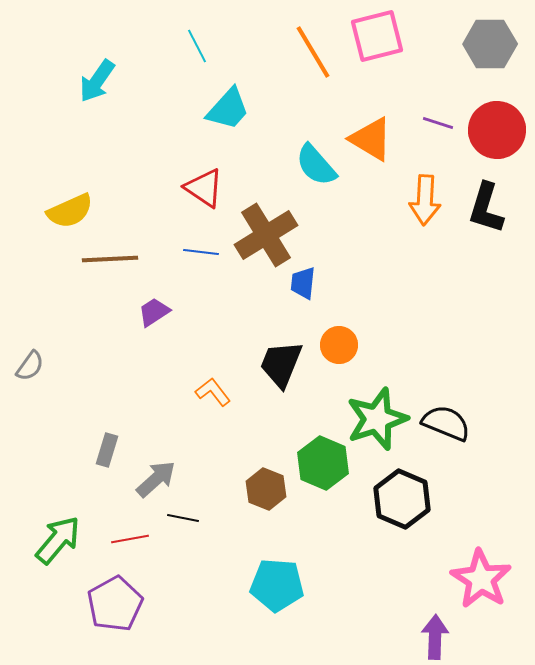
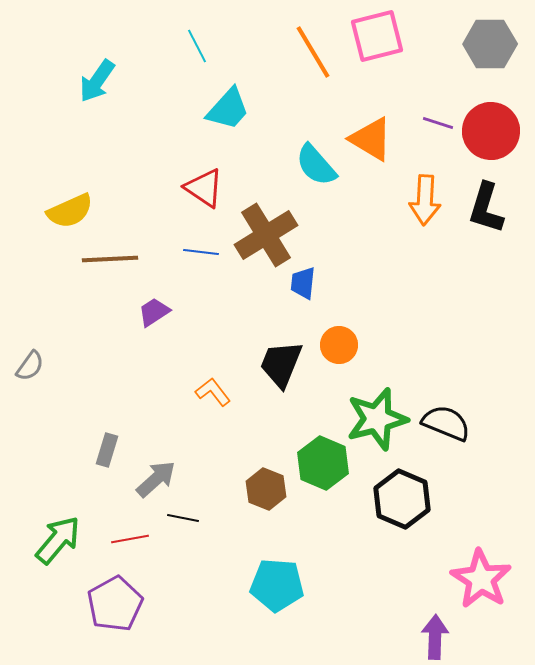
red circle: moved 6 px left, 1 px down
green star: rotated 4 degrees clockwise
